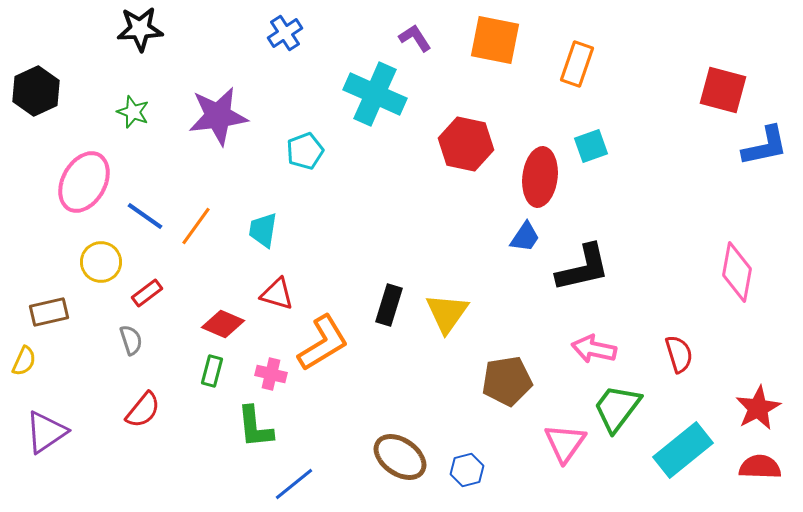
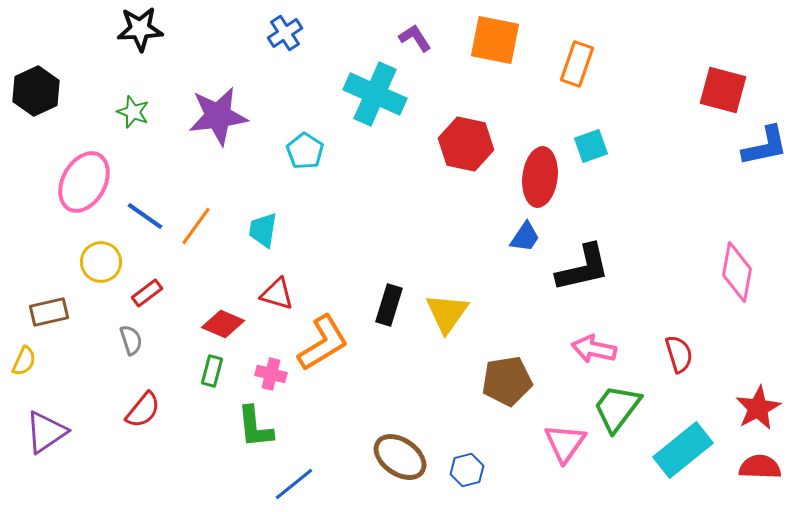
cyan pentagon at (305, 151): rotated 18 degrees counterclockwise
